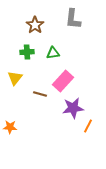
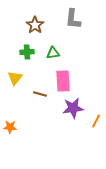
pink rectangle: rotated 45 degrees counterclockwise
orange line: moved 8 px right, 5 px up
